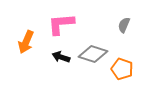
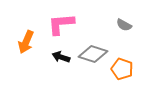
gray semicircle: rotated 84 degrees counterclockwise
